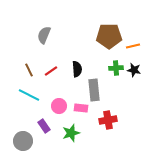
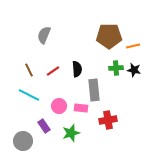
red line: moved 2 px right
